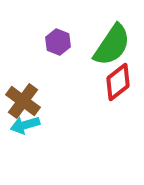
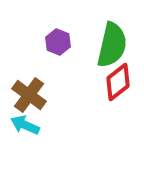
green semicircle: rotated 21 degrees counterclockwise
brown cross: moved 6 px right, 6 px up
cyan arrow: rotated 40 degrees clockwise
